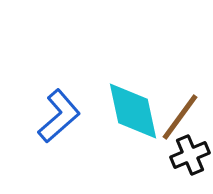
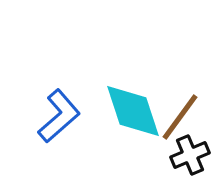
cyan diamond: rotated 6 degrees counterclockwise
